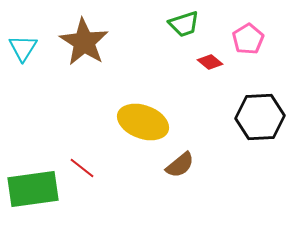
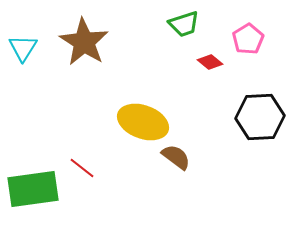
brown semicircle: moved 4 px left, 8 px up; rotated 104 degrees counterclockwise
